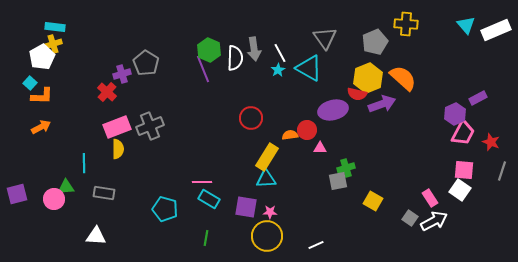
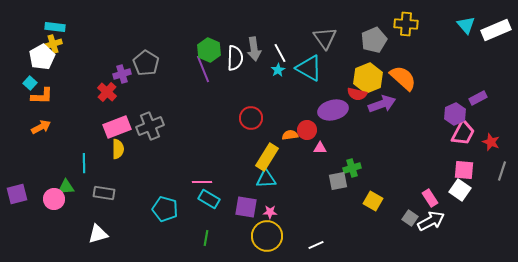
gray pentagon at (375, 42): moved 1 px left, 2 px up
green cross at (346, 168): moved 6 px right
white arrow at (434, 221): moved 3 px left
white triangle at (96, 236): moved 2 px right, 2 px up; rotated 20 degrees counterclockwise
